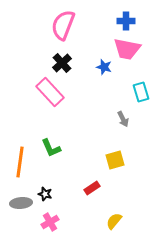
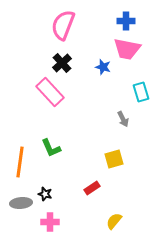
blue star: moved 1 px left
yellow square: moved 1 px left, 1 px up
pink cross: rotated 30 degrees clockwise
